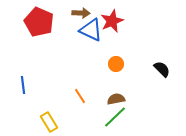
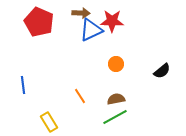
red star: rotated 25 degrees clockwise
blue triangle: rotated 50 degrees counterclockwise
black semicircle: moved 2 px down; rotated 96 degrees clockwise
green line: rotated 15 degrees clockwise
